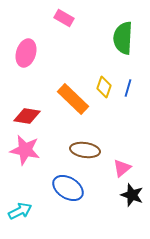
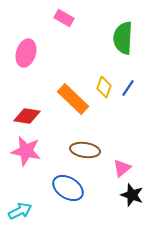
blue line: rotated 18 degrees clockwise
pink star: moved 1 px right, 1 px down
